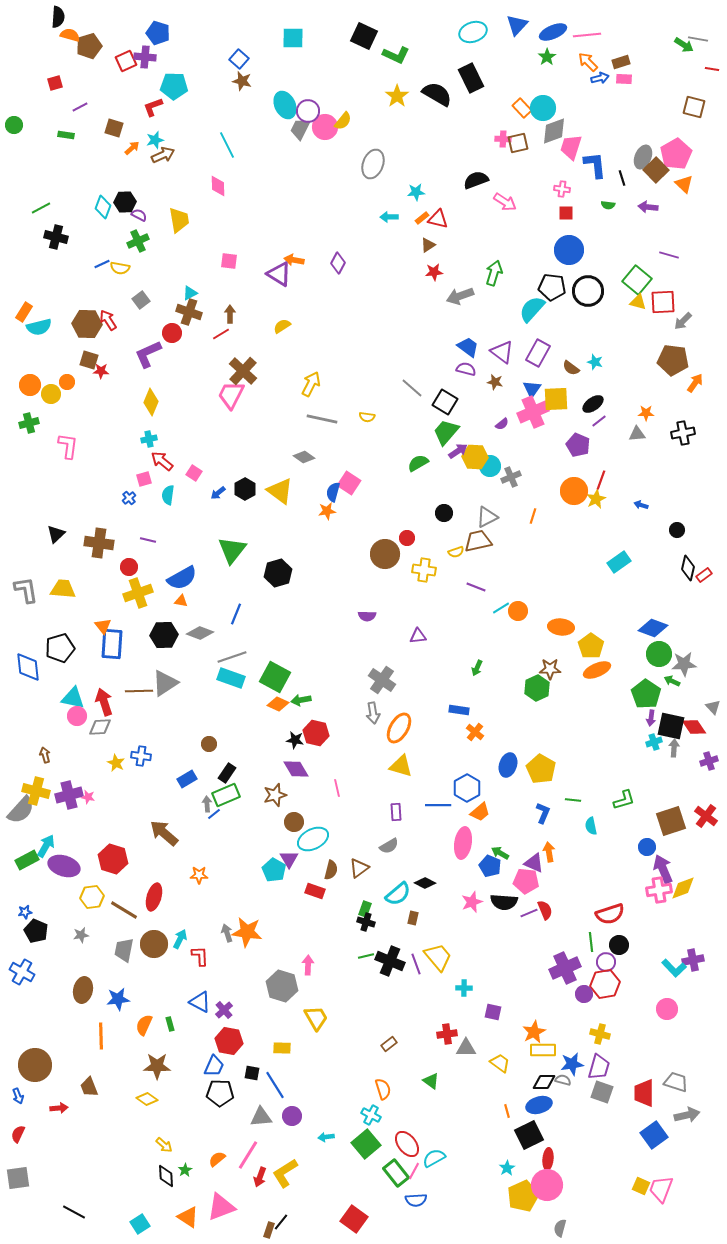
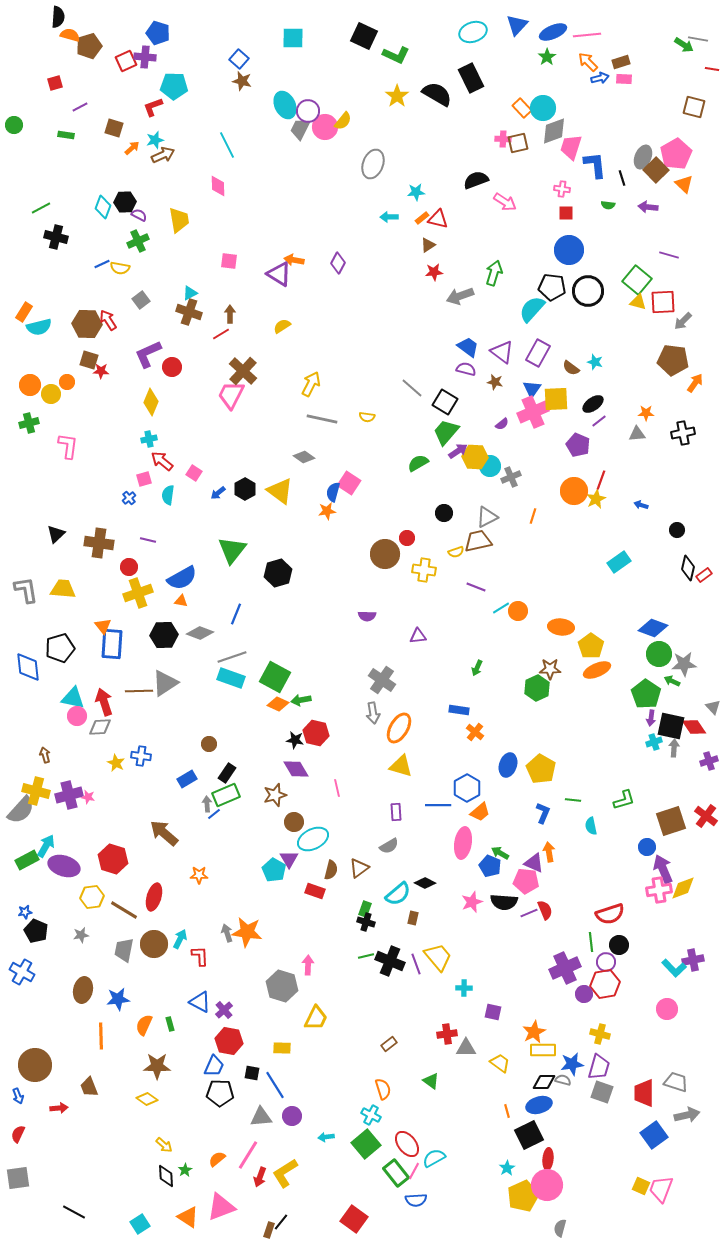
red circle at (172, 333): moved 34 px down
yellow trapezoid at (316, 1018): rotated 56 degrees clockwise
